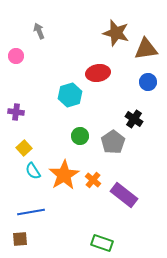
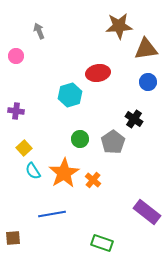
brown star: moved 3 px right, 7 px up; rotated 20 degrees counterclockwise
purple cross: moved 1 px up
green circle: moved 3 px down
orange star: moved 2 px up
purple rectangle: moved 23 px right, 17 px down
blue line: moved 21 px right, 2 px down
brown square: moved 7 px left, 1 px up
